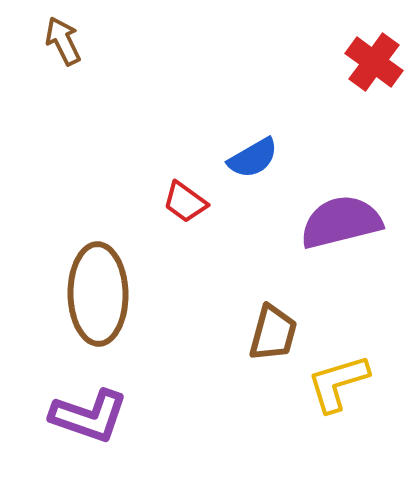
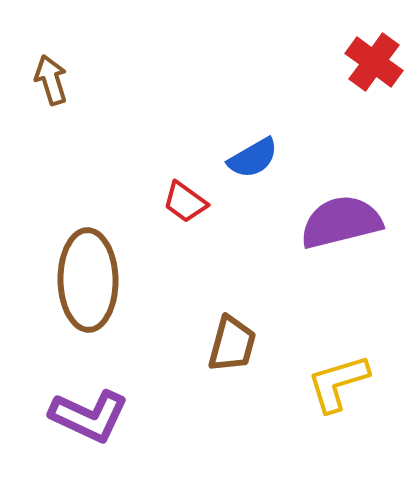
brown arrow: moved 12 px left, 39 px down; rotated 9 degrees clockwise
brown ellipse: moved 10 px left, 14 px up
brown trapezoid: moved 41 px left, 11 px down
purple L-shape: rotated 6 degrees clockwise
